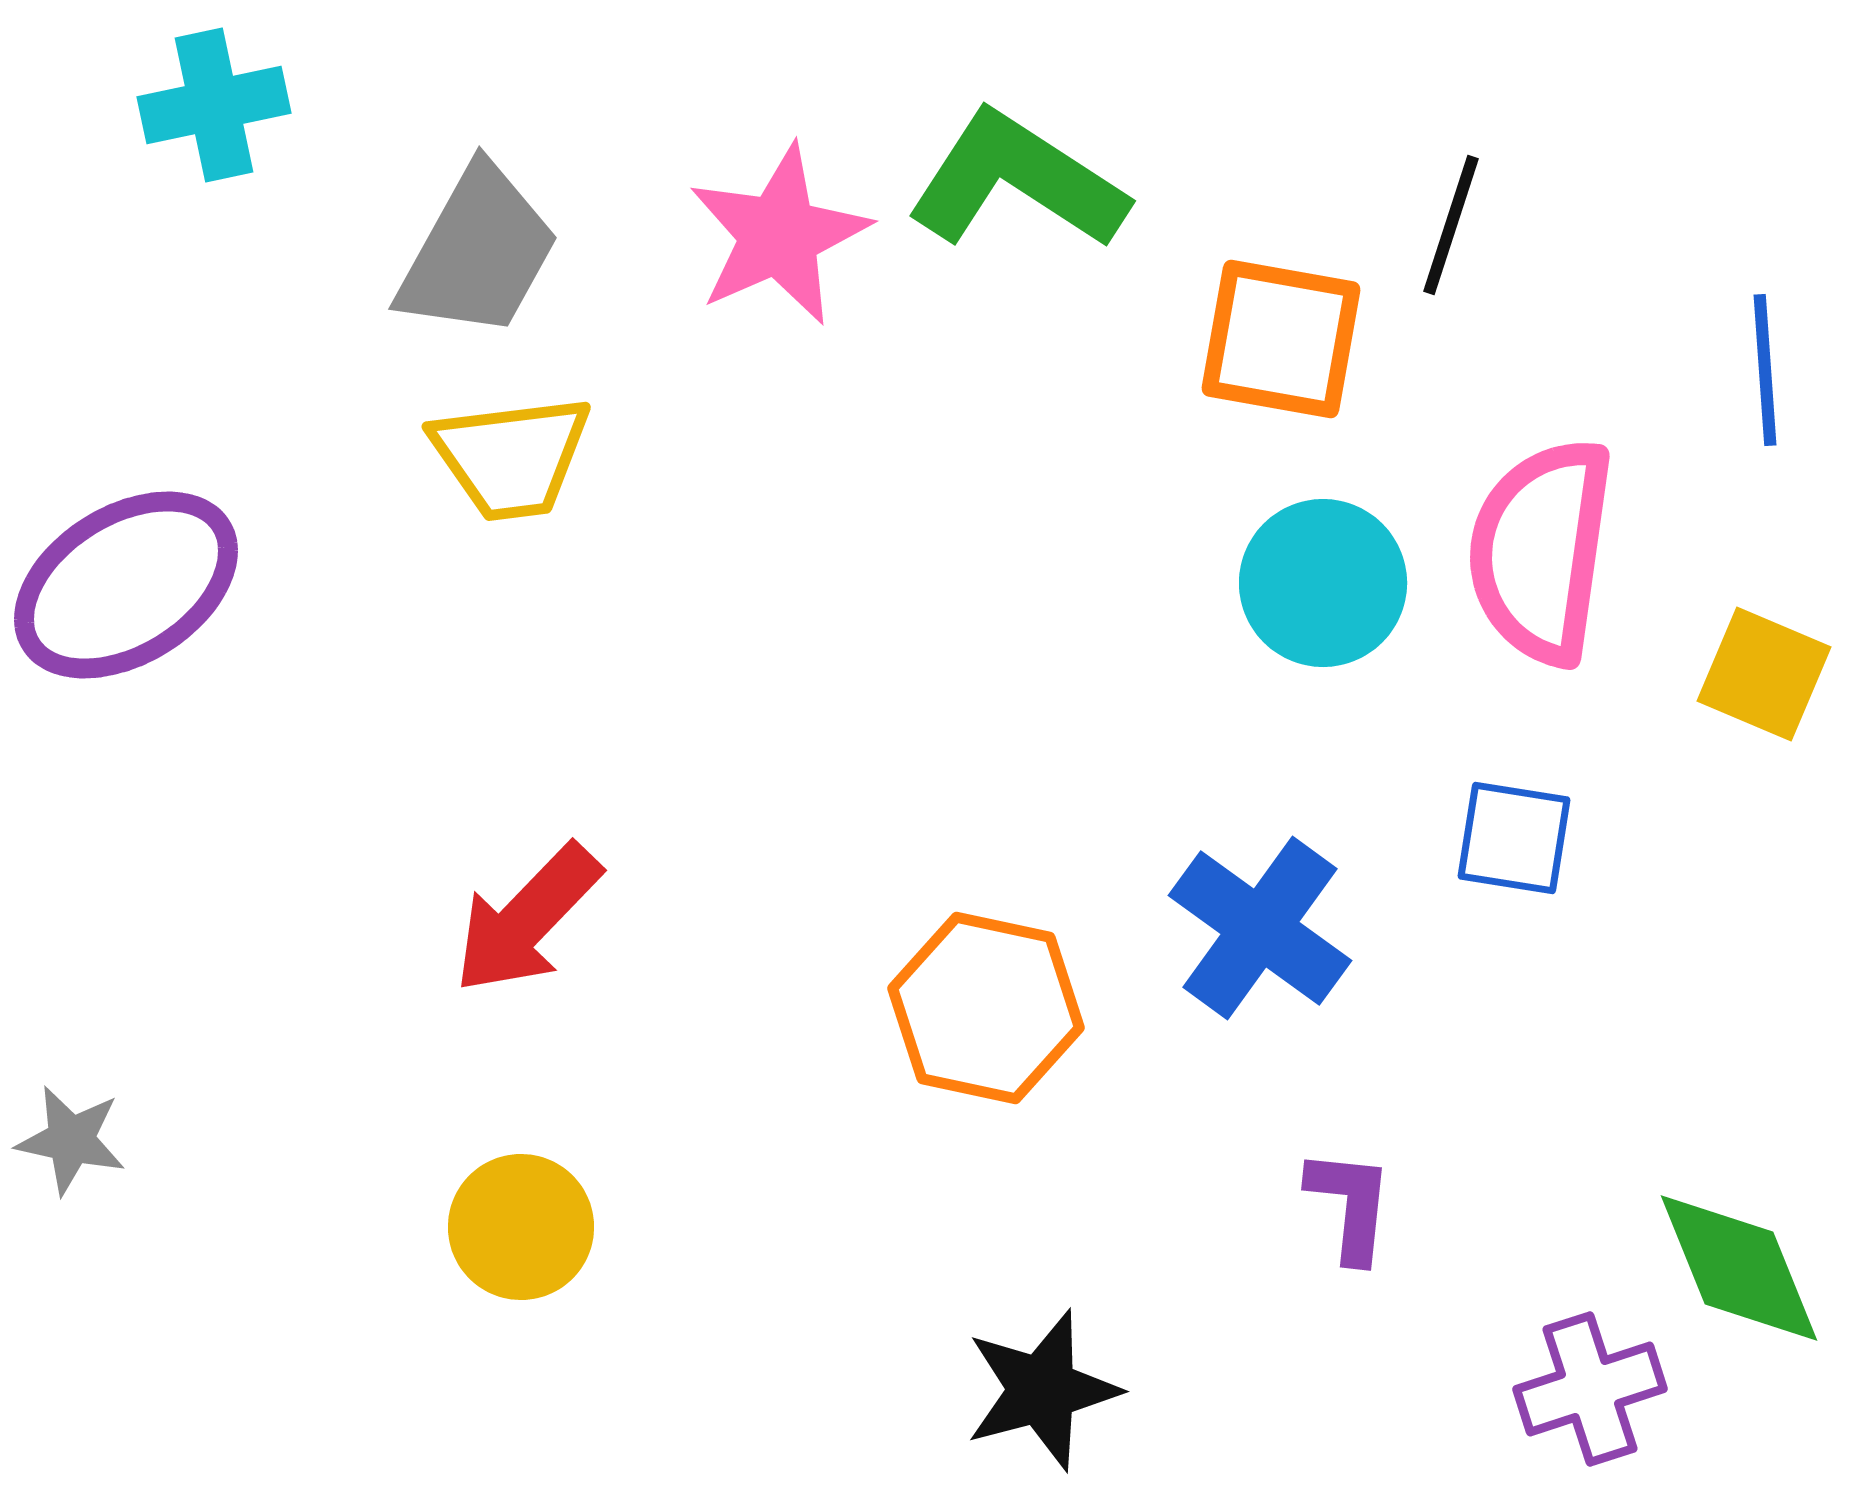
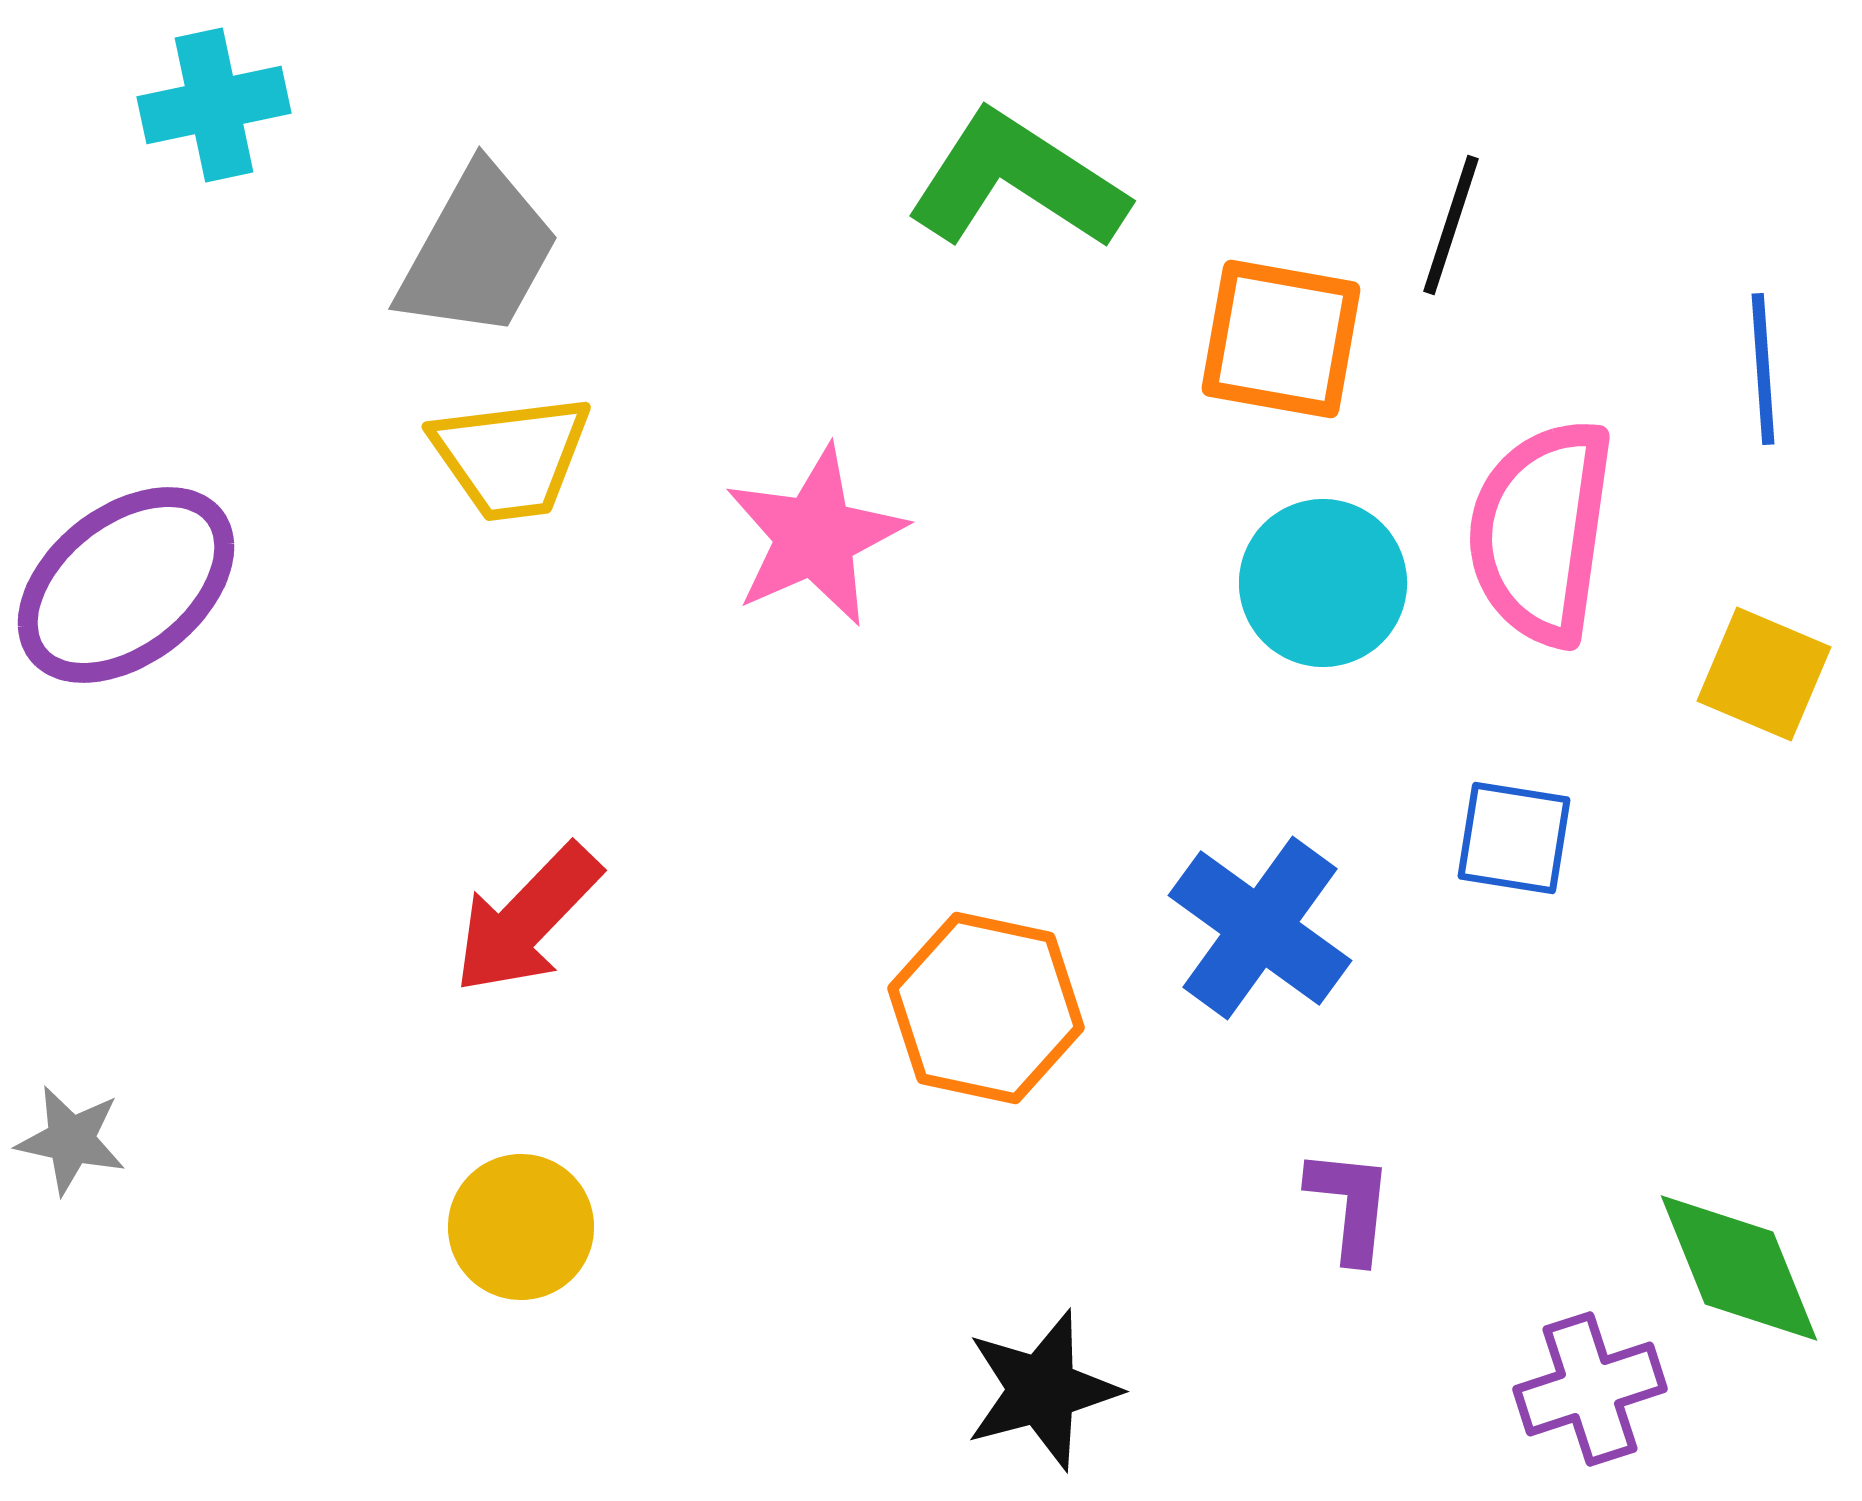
pink star: moved 36 px right, 301 px down
blue line: moved 2 px left, 1 px up
pink semicircle: moved 19 px up
purple ellipse: rotated 6 degrees counterclockwise
